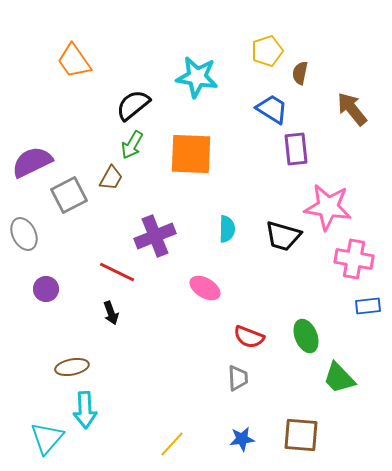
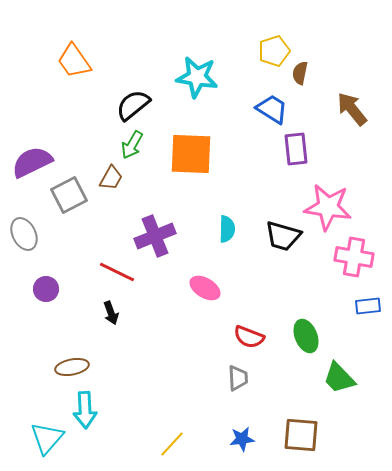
yellow pentagon: moved 7 px right
pink cross: moved 2 px up
